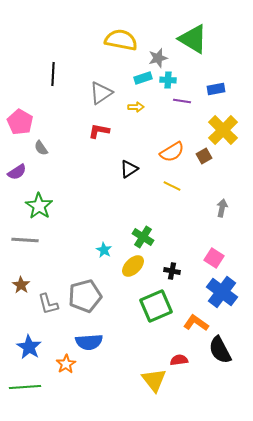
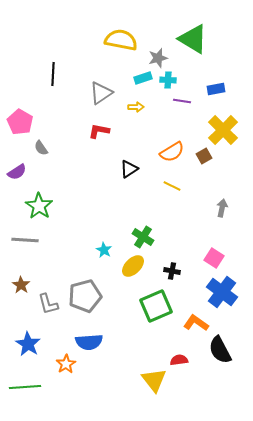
blue star: moved 1 px left, 3 px up
